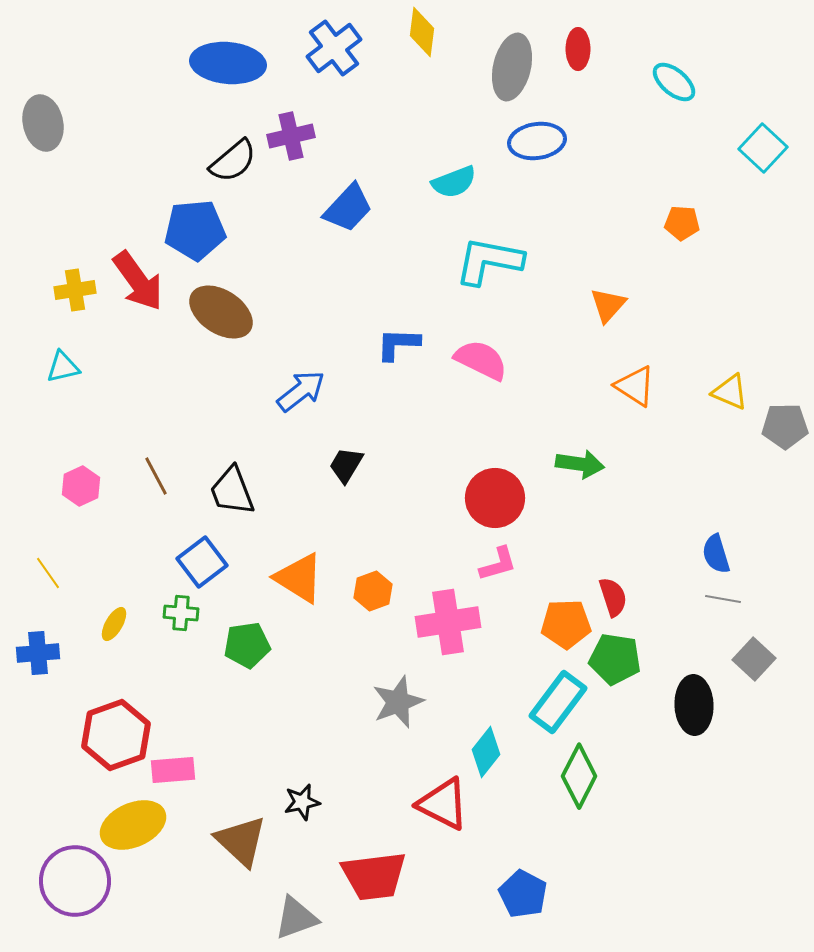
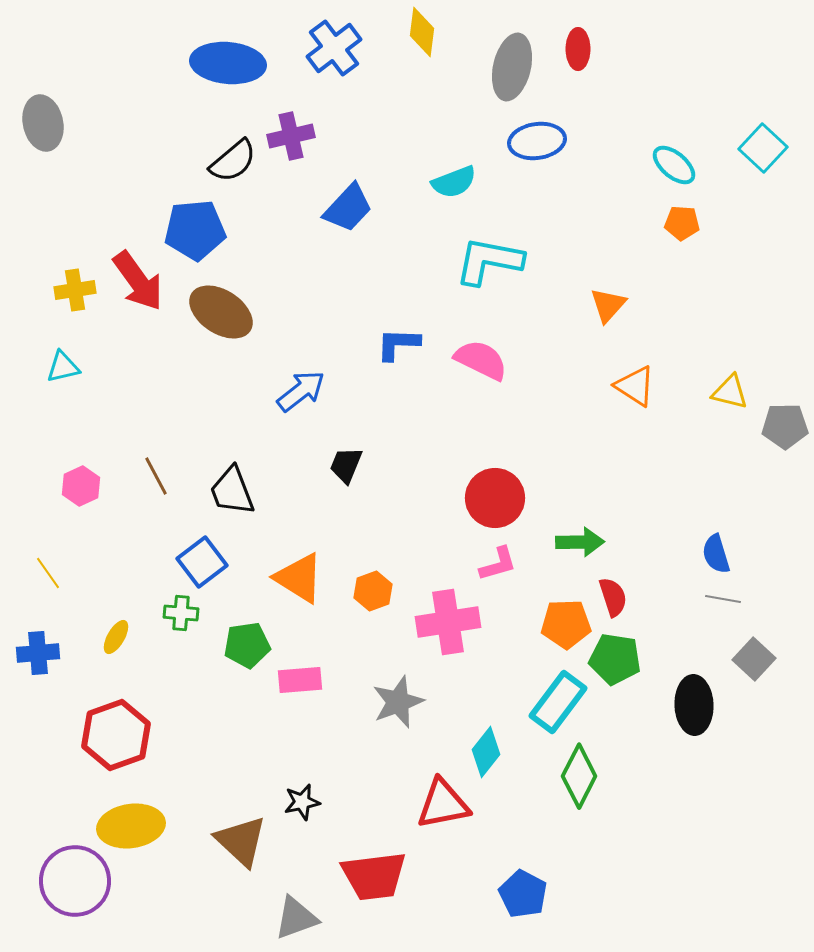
cyan ellipse at (674, 82): moved 83 px down
yellow triangle at (730, 392): rotated 9 degrees counterclockwise
green arrow at (580, 464): moved 78 px down; rotated 9 degrees counterclockwise
black trapezoid at (346, 465): rotated 9 degrees counterclockwise
yellow ellipse at (114, 624): moved 2 px right, 13 px down
pink rectangle at (173, 770): moved 127 px right, 90 px up
red triangle at (443, 804): rotated 38 degrees counterclockwise
yellow ellipse at (133, 825): moved 2 px left, 1 px down; rotated 16 degrees clockwise
